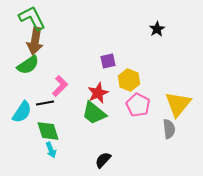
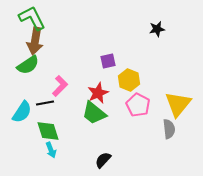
black star: rotated 21 degrees clockwise
